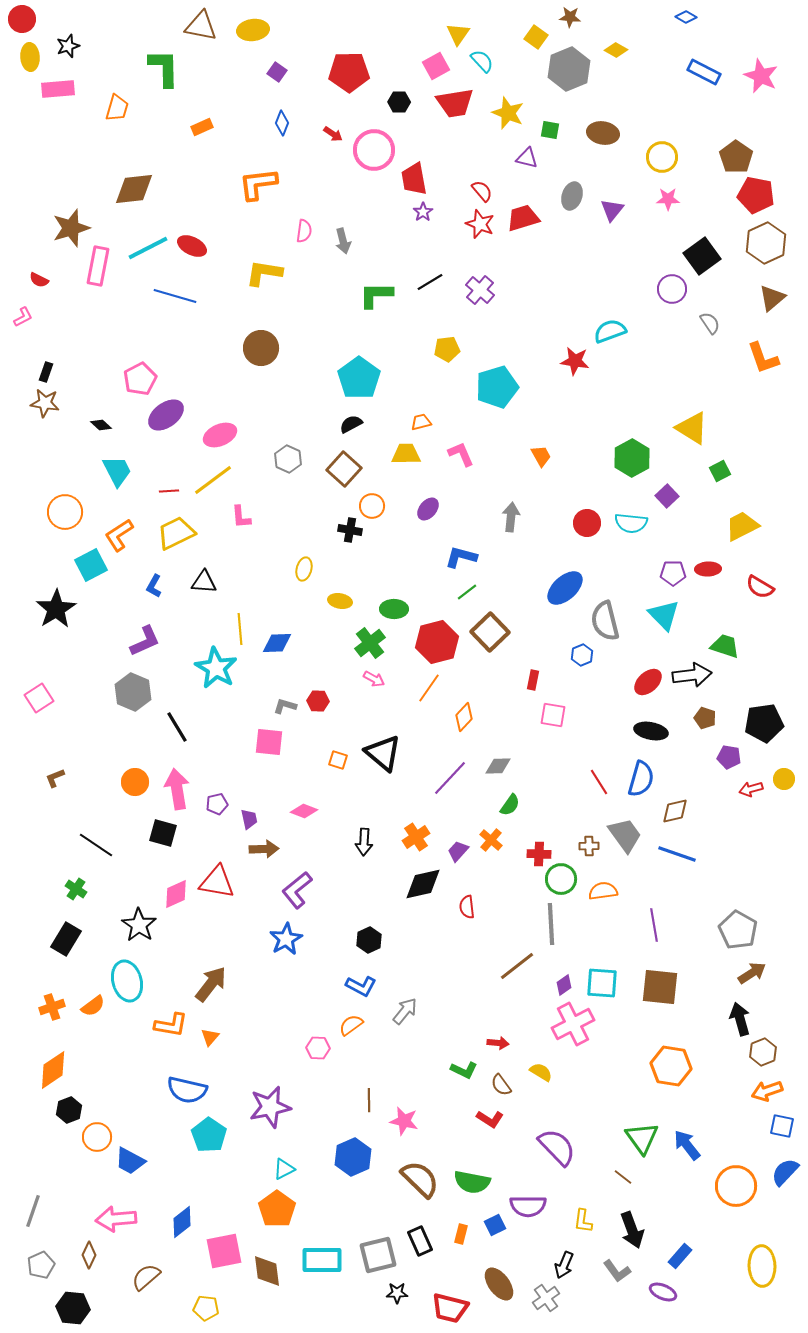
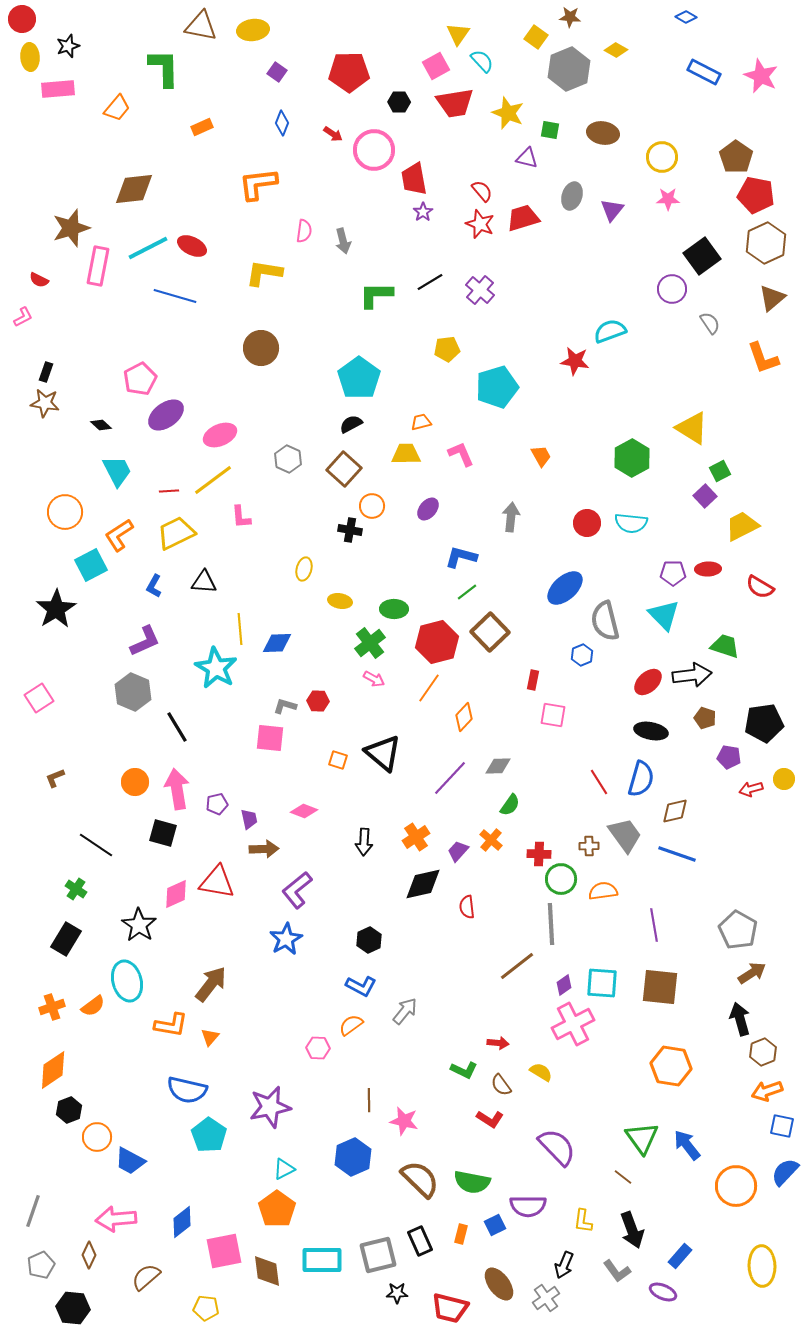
orange trapezoid at (117, 108): rotated 24 degrees clockwise
purple square at (667, 496): moved 38 px right
pink square at (269, 742): moved 1 px right, 4 px up
